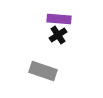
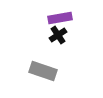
purple rectangle: moved 1 px right, 1 px up; rotated 15 degrees counterclockwise
